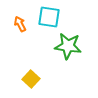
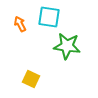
green star: moved 1 px left
yellow square: rotated 18 degrees counterclockwise
